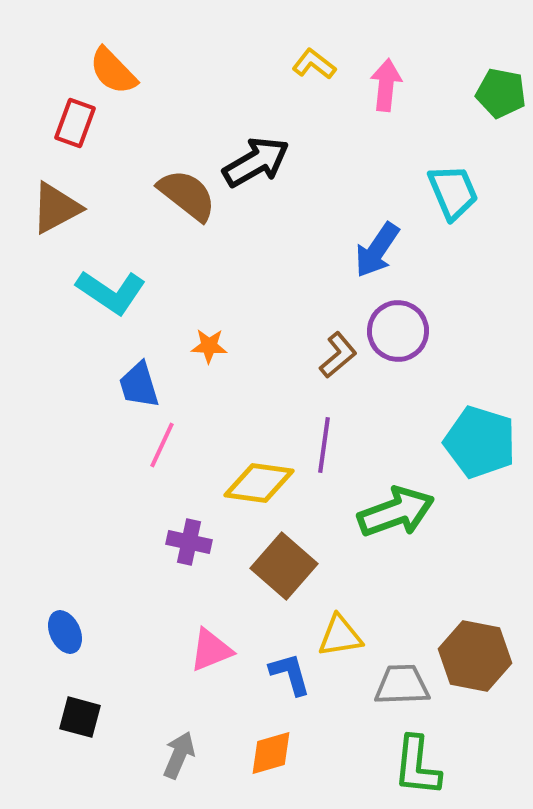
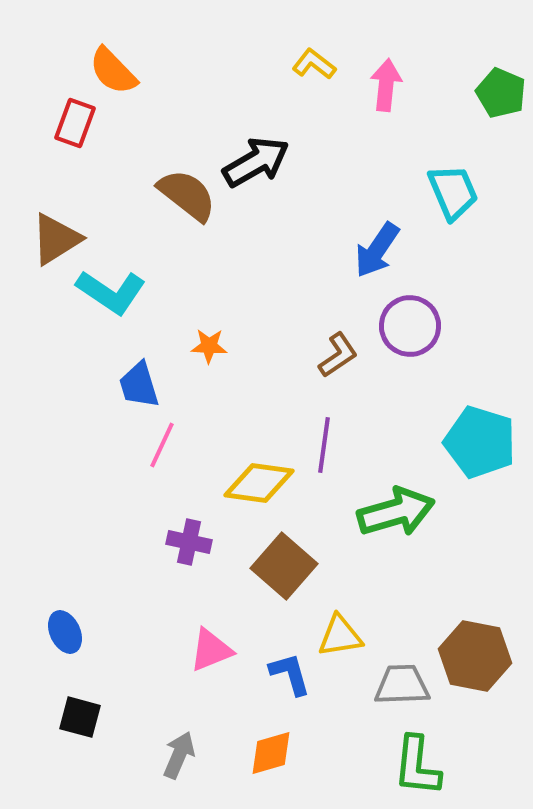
green pentagon: rotated 12 degrees clockwise
brown triangle: moved 31 px down; rotated 4 degrees counterclockwise
purple circle: moved 12 px right, 5 px up
brown L-shape: rotated 6 degrees clockwise
green arrow: rotated 4 degrees clockwise
